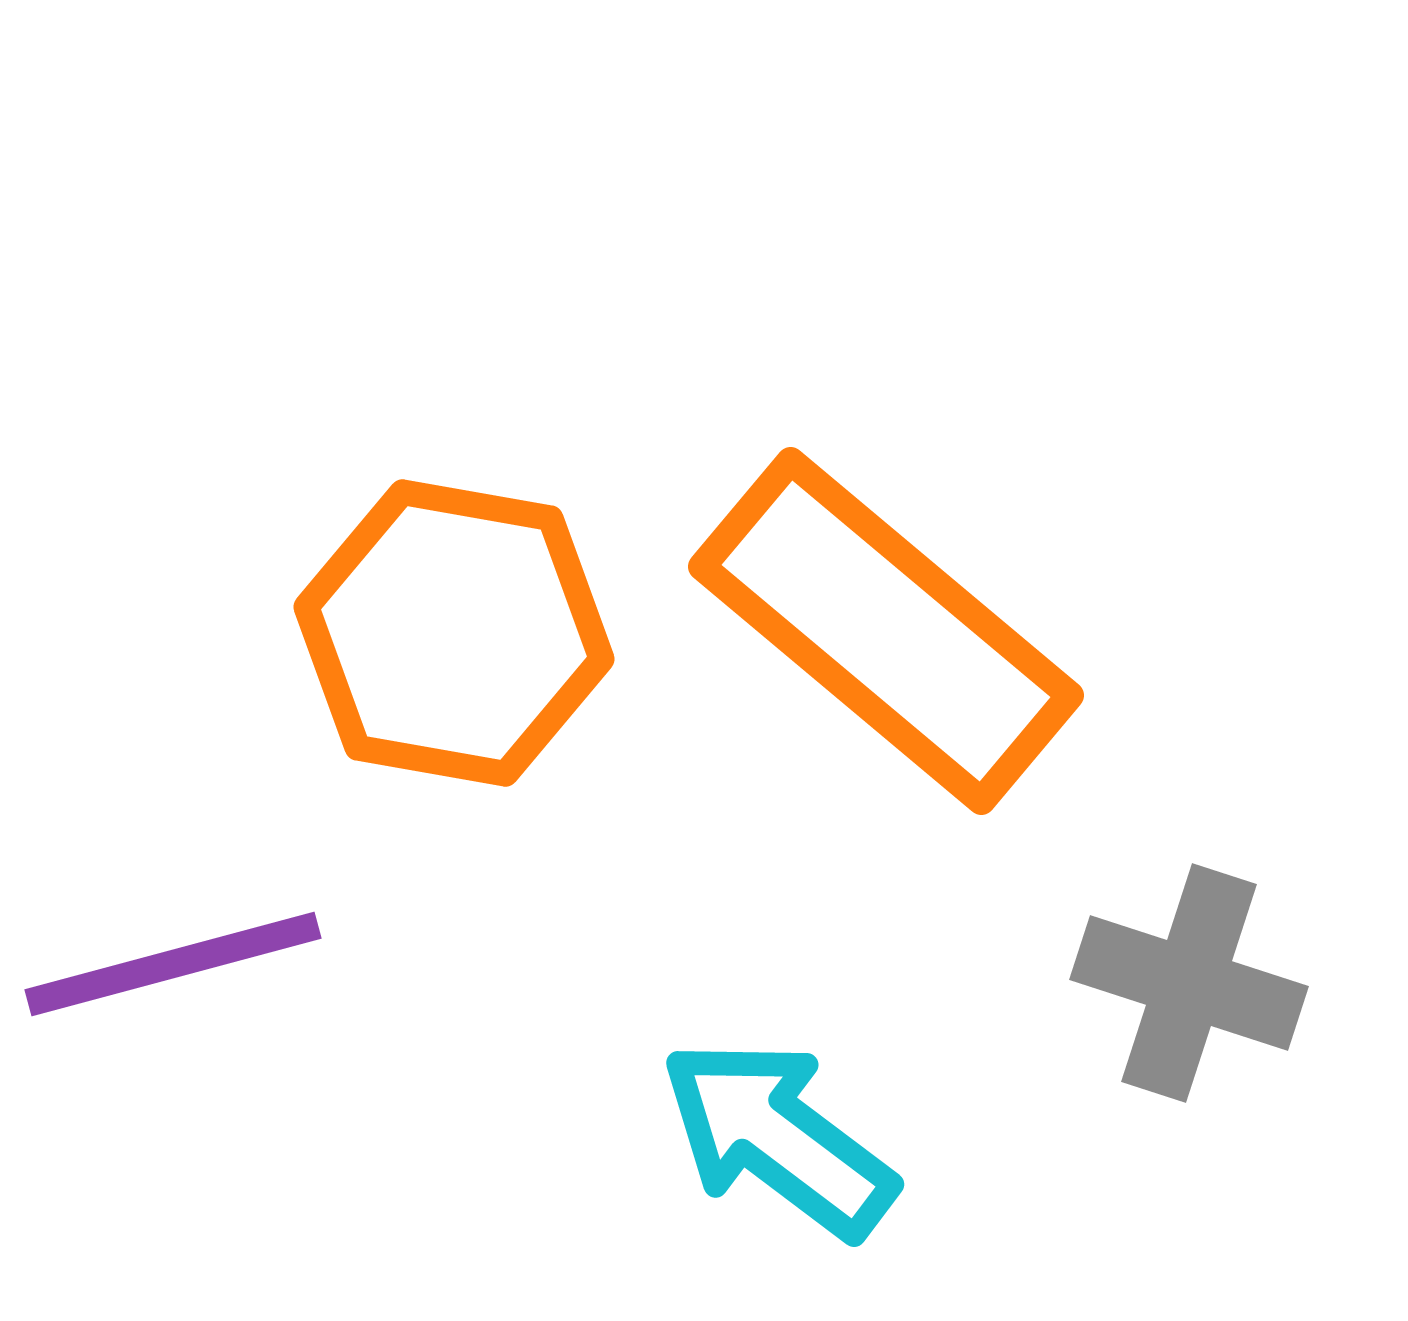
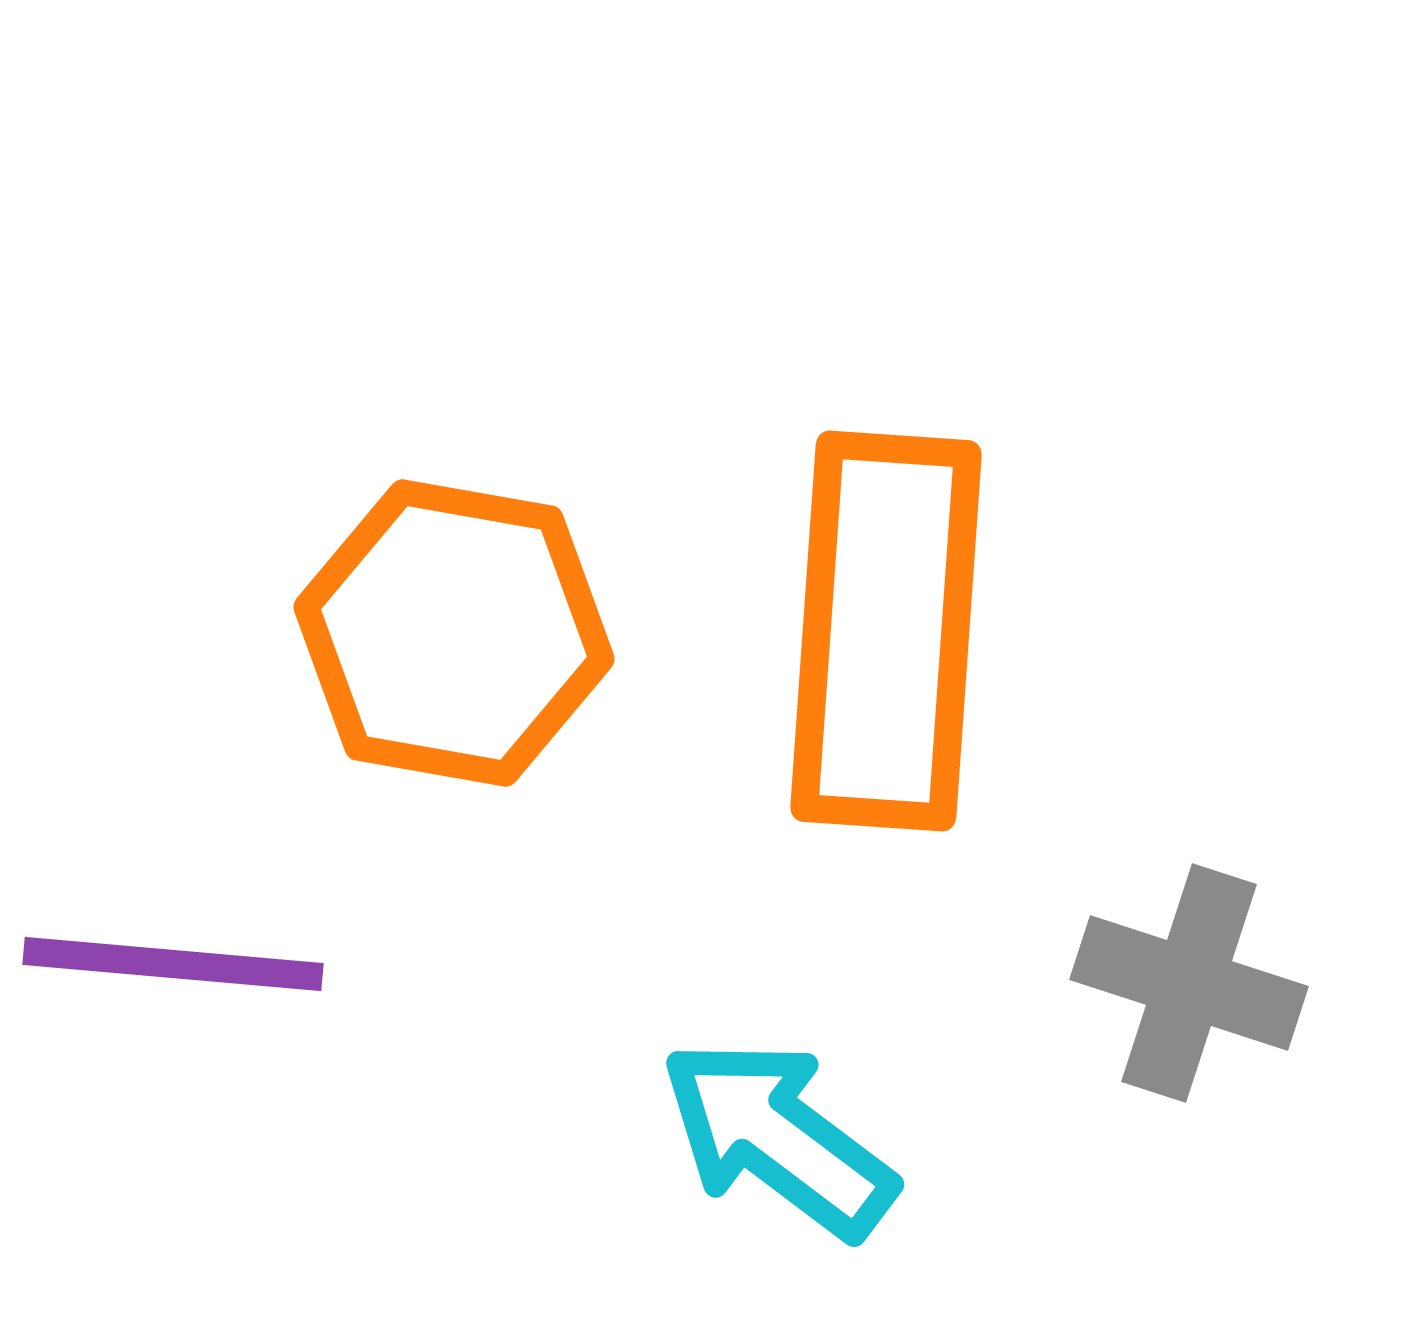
orange rectangle: rotated 54 degrees clockwise
purple line: rotated 20 degrees clockwise
